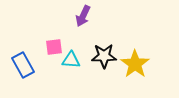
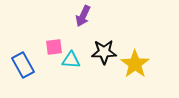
black star: moved 4 px up
